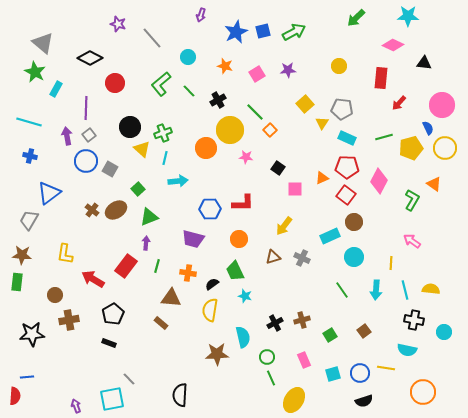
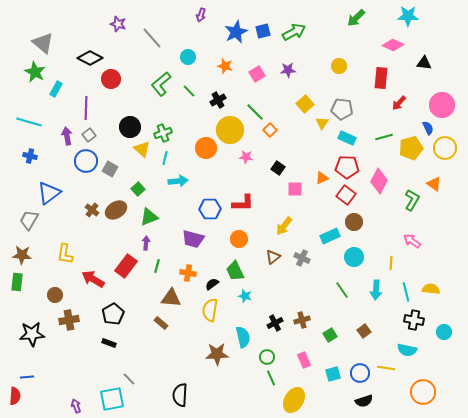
red circle at (115, 83): moved 4 px left, 4 px up
brown triangle at (273, 257): rotated 21 degrees counterclockwise
cyan line at (405, 290): moved 1 px right, 2 px down
